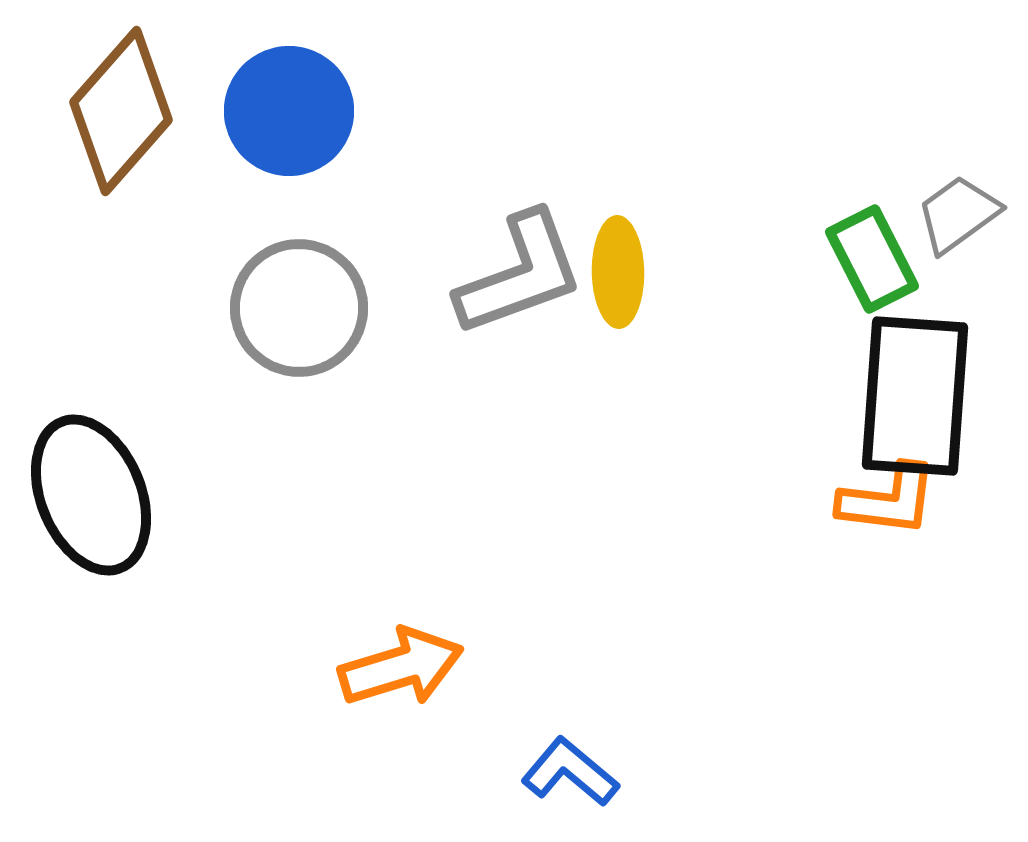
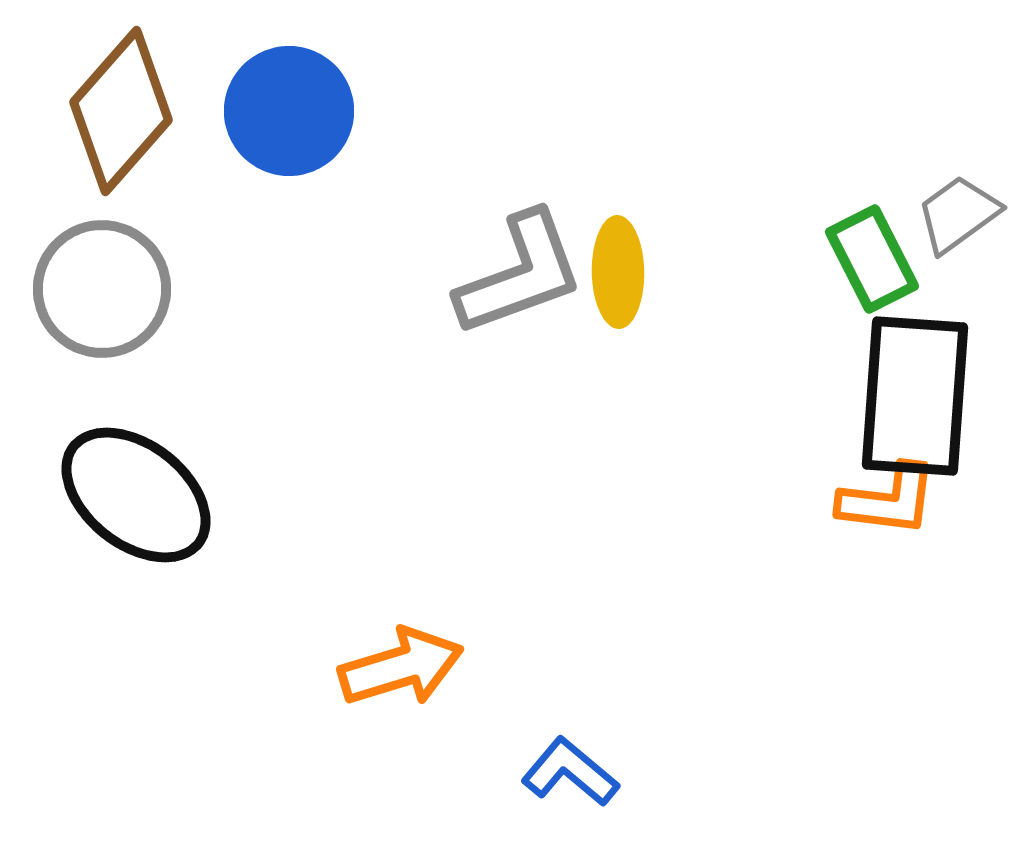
gray circle: moved 197 px left, 19 px up
black ellipse: moved 45 px right; rotated 30 degrees counterclockwise
